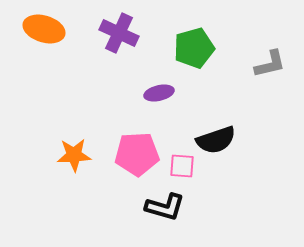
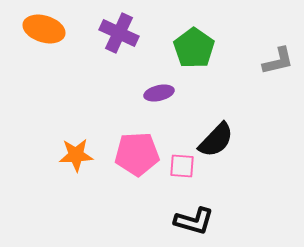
green pentagon: rotated 21 degrees counterclockwise
gray L-shape: moved 8 px right, 3 px up
black semicircle: rotated 27 degrees counterclockwise
orange star: moved 2 px right
black L-shape: moved 29 px right, 14 px down
